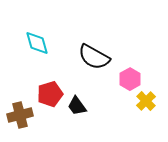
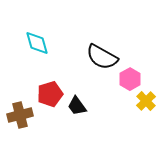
black semicircle: moved 8 px right
